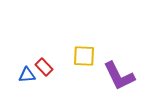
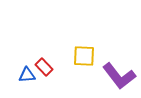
purple L-shape: rotated 12 degrees counterclockwise
